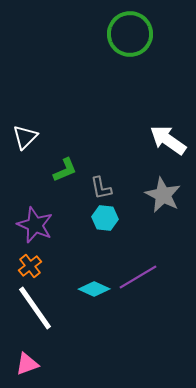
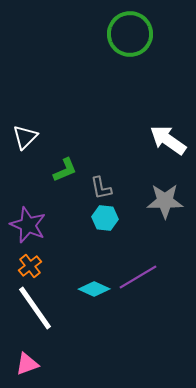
gray star: moved 2 px right, 6 px down; rotated 27 degrees counterclockwise
purple star: moved 7 px left
